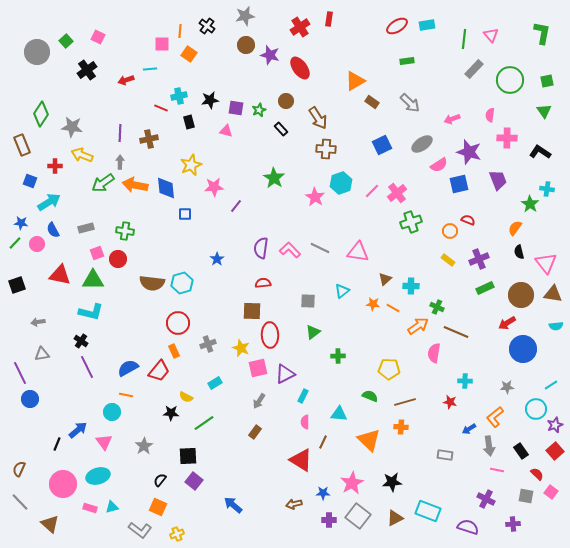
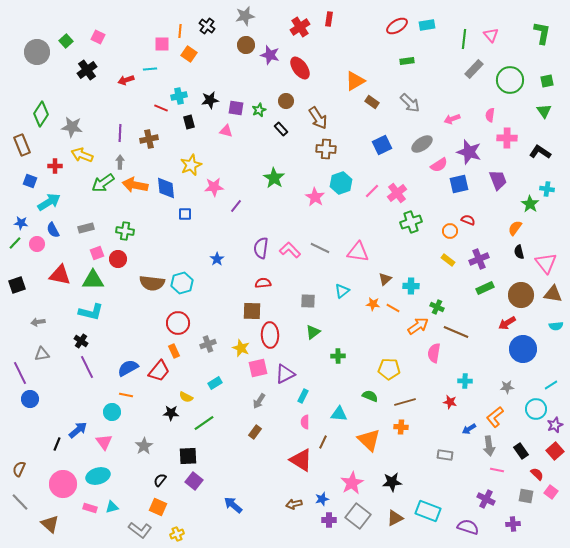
blue star at (323, 493): moved 1 px left, 6 px down; rotated 16 degrees counterclockwise
